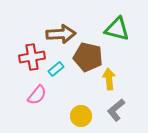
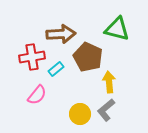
brown pentagon: rotated 12 degrees clockwise
yellow arrow: moved 3 px down
gray L-shape: moved 10 px left
yellow circle: moved 1 px left, 2 px up
